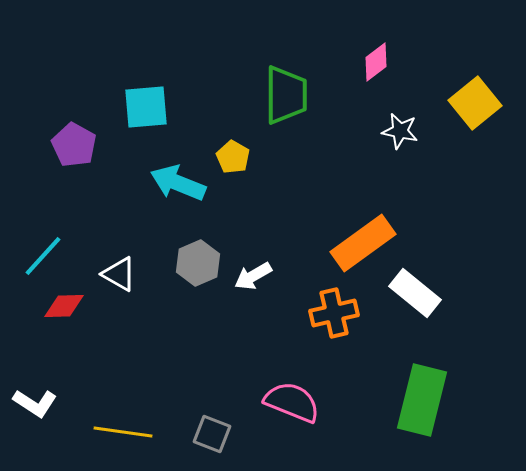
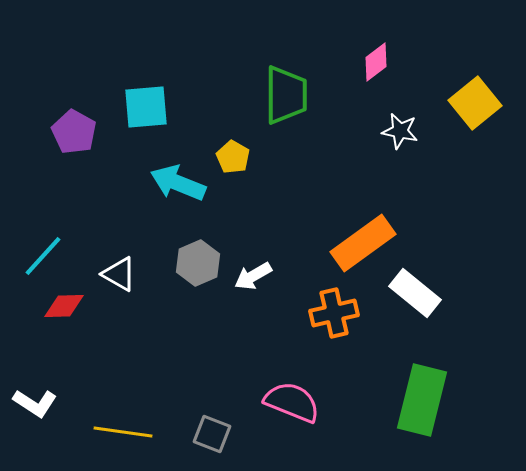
purple pentagon: moved 13 px up
